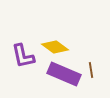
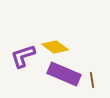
purple L-shape: rotated 84 degrees clockwise
brown line: moved 1 px right, 10 px down
